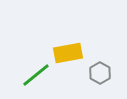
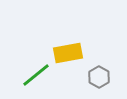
gray hexagon: moved 1 px left, 4 px down
